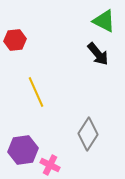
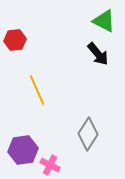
yellow line: moved 1 px right, 2 px up
